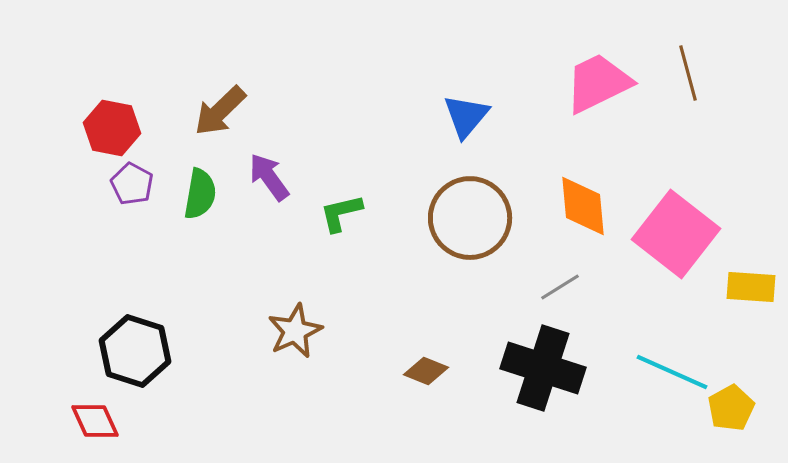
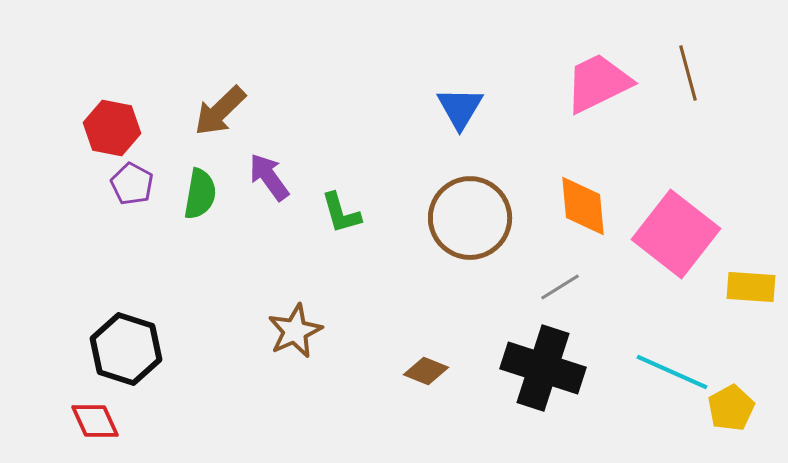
blue triangle: moved 6 px left, 8 px up; rotated 9 degrees counterclockwise
green L-shape: rotated 93 degrees counterclockwise
black hexagon: moved 9 px left, 2 px up
